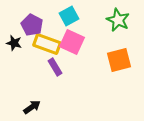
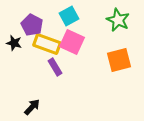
black arrow: rotated 12 degrees counterclockwise
